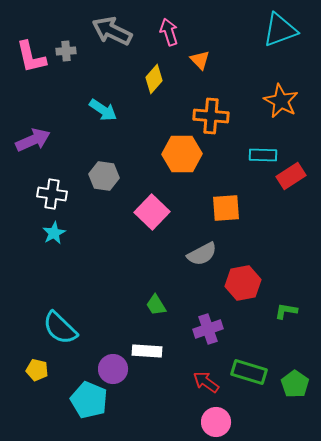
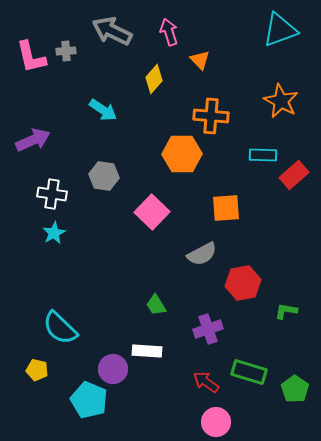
red rectangle: moved 3 px right, 1 px up; rotated 8 degrees counterclockwise
green pentagon: moved 5 px down
